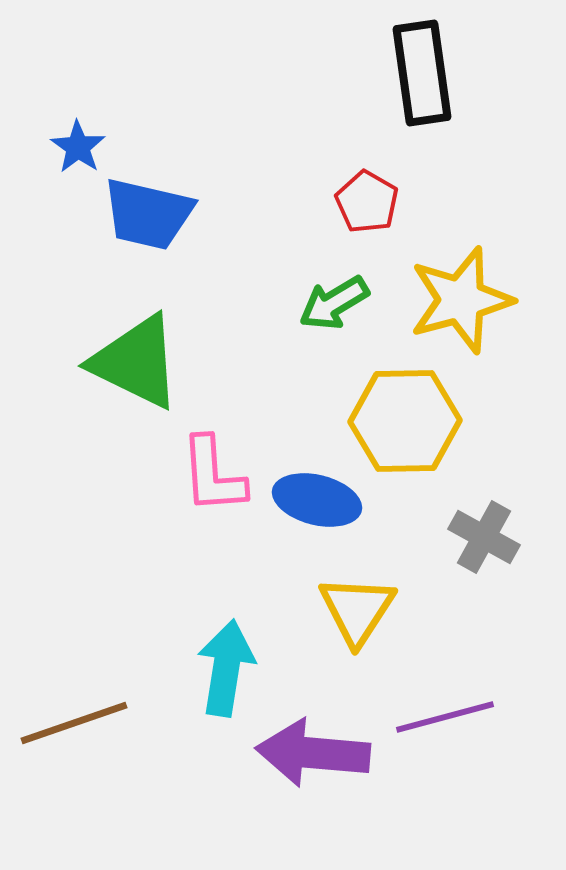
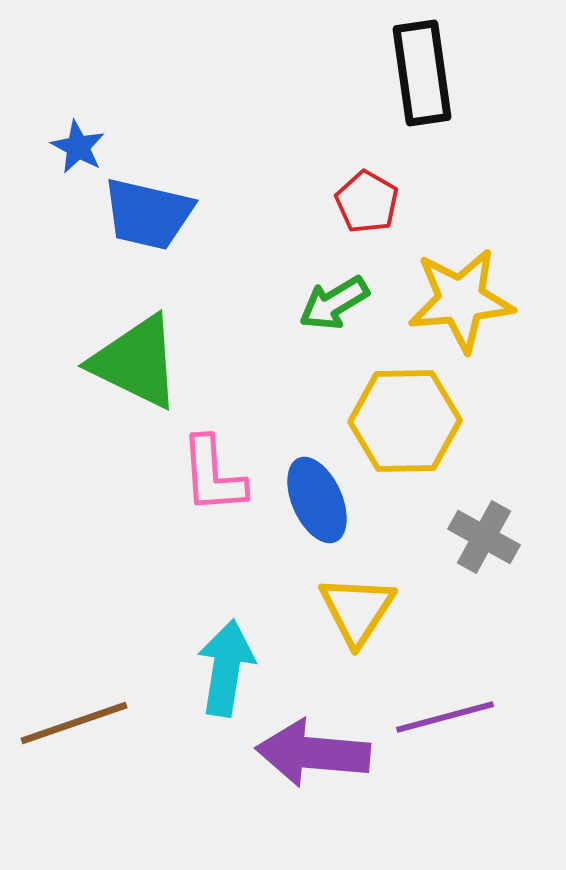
blue star: rotated 6 degrees counterclockwise
yellow star: rotated 10 degrees clockwise
blue ellipse: rotated 52 degrees clockwise
